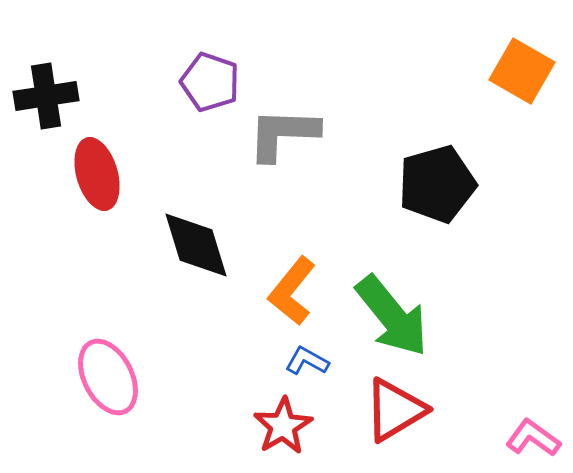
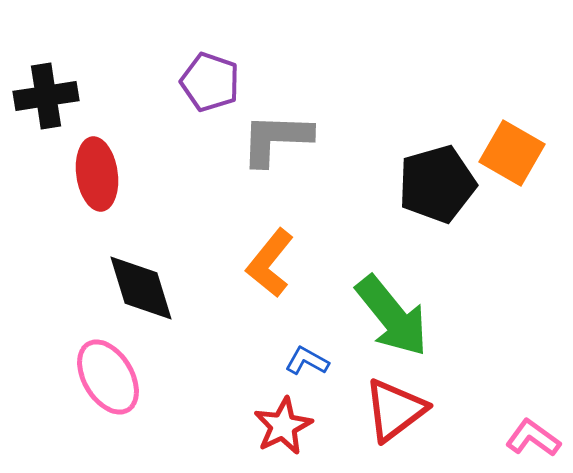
orange square: moved 10 px left, 82 px down
gray L-shape: moved 7 px left, 5 px down
red ellipse: rotated 8 degrees clockwise
black diamond: moved 55 px left, 43 px down
orange L-shape: moved 22 px left, 28 px up
pink ellipse: rotated 4 degrees counterclockwise
red triangle: rotated 6 degrees counterclockwise
red star: rotated 4 degrees clockwise
